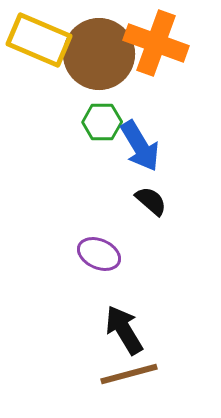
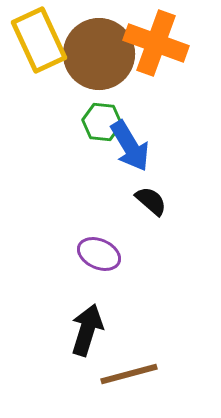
yellow rectangle: rotated 42 degrees clockwise
green hexagon: rotated 6 degrees clockwise
blue arrow: moved 10 px left
black arrow: moved 37 px left; rotated 48 degrees clockwise
